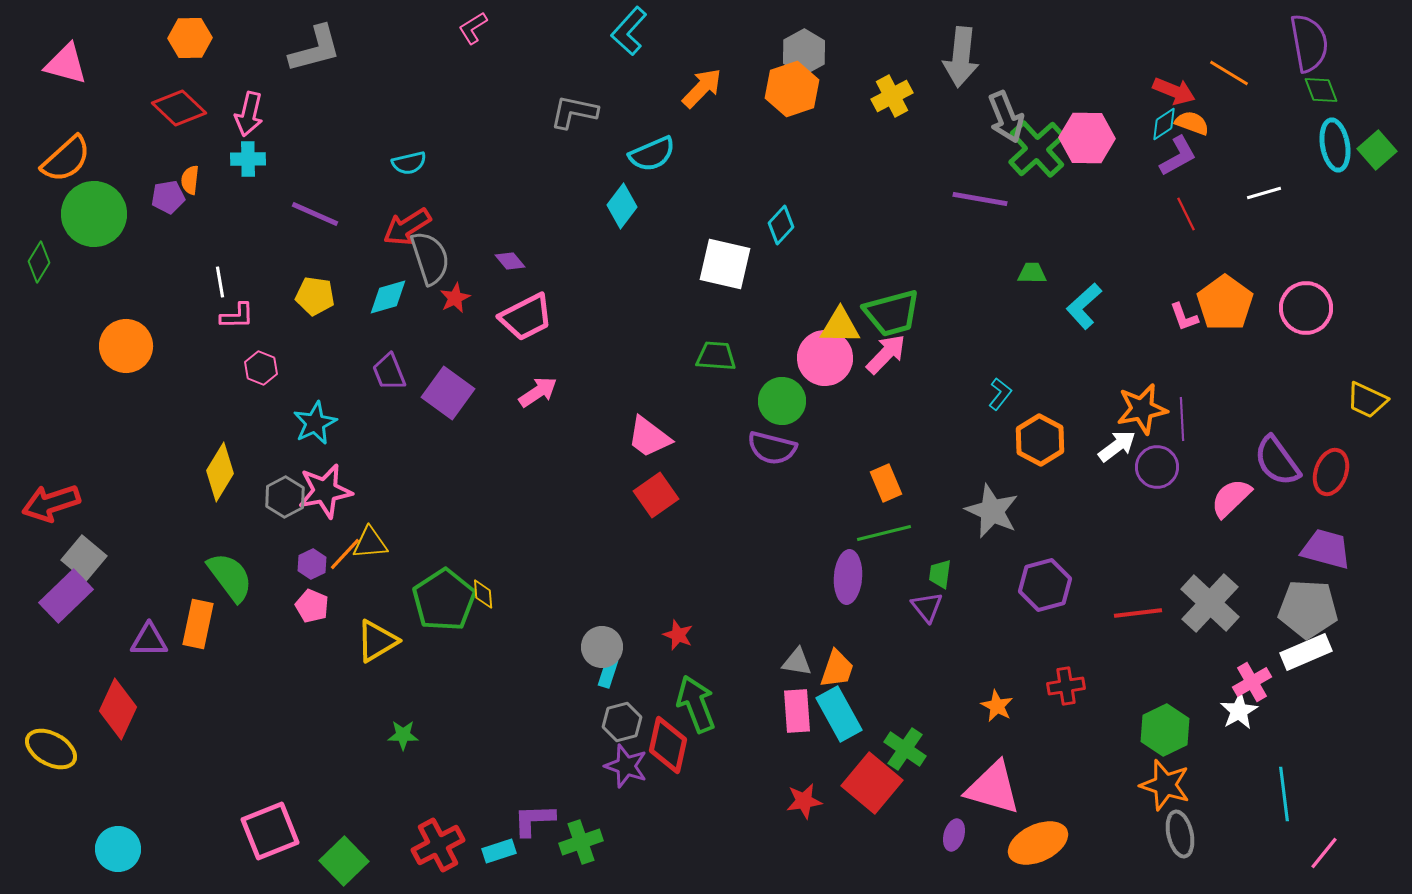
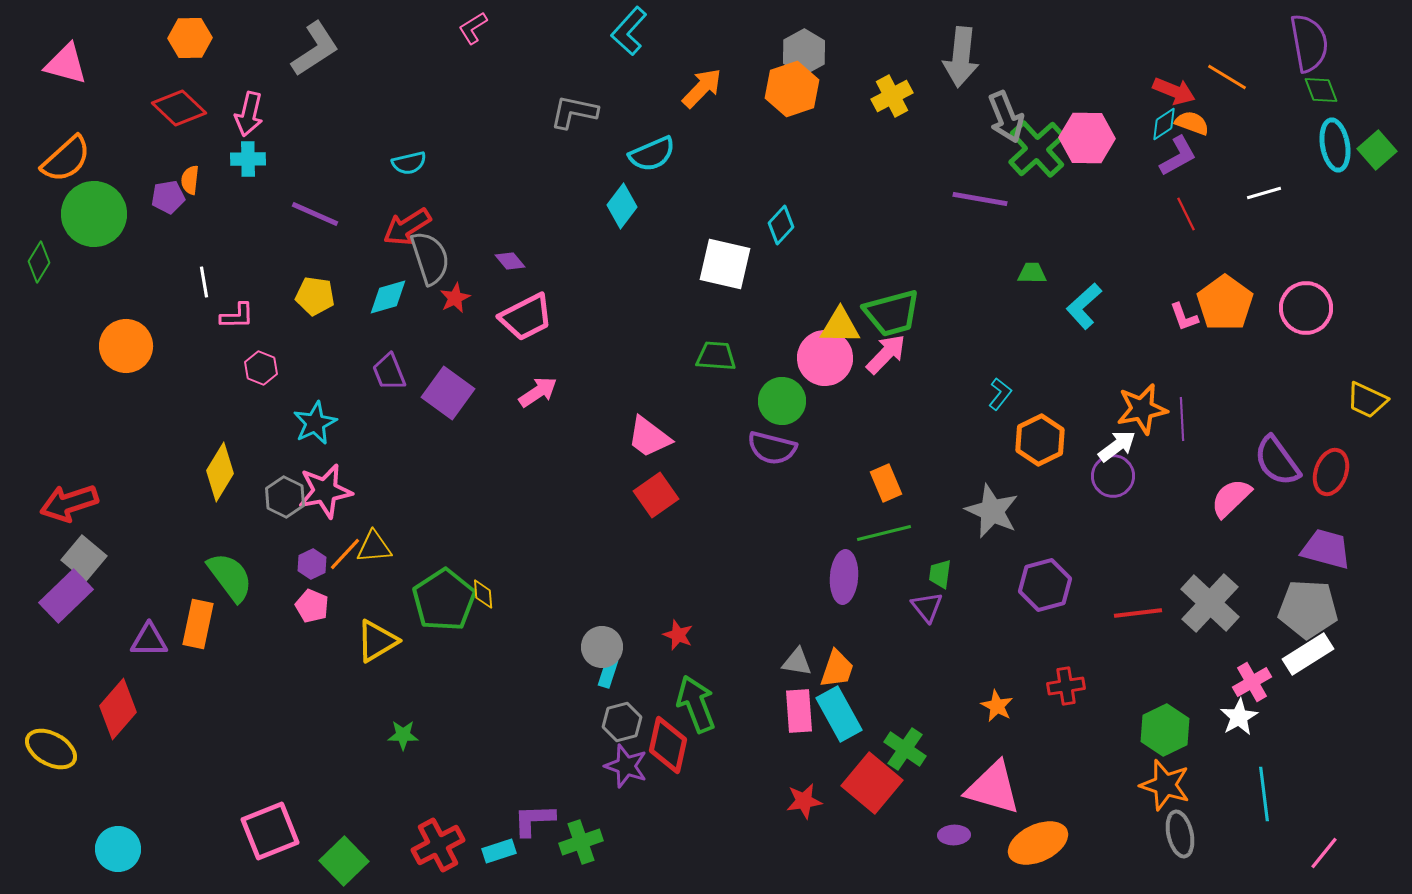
gray L-shape at (315, 49): rotated 18 degrees counterclockwise
orange line at (1229, 73): moved 2 px left, 4 px down
white line at (220, 282): moved 16 px left
orange hexagon at (1040, 440): rotated 6 degrees clockwise
purple circle at (1157, 467): moved 44 px left, 9 px down
gray hexagon at (285, 497): rotated 6 degrees counterclockwise
red arrow at (51, 503): moved 18 px right
yellow triangle at (370, 543): moved 4 px right, 4 px down
purple ellipse at (848, 577): moved 4 px left
white rectangle at (1306, 652): moved 2 px right, 2 px down; rotated 9 degrees counterclockwise
red diamond at (118, 709): rotated 16 degrees clockwise
pink rectangle at (797, 711): moved 2 px right
white star at (1239, 711): moved 6 px down
cyan line at (1284, 794): moved 20 px left
purple ellipse at (954, 835): rotated 72 degrees clockwise
